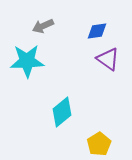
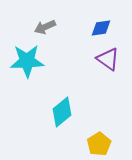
gray arrow: moved 2 px right, 1 px down
blue diamond: moved 4 px right, 3 px up
